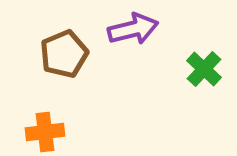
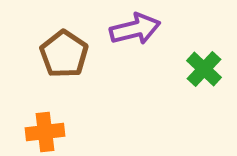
purple arrow: moved 2 px right
brown pentagon: rotated 15 degrees counterclockwise
